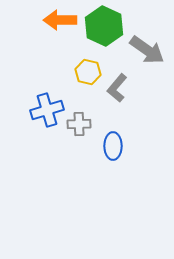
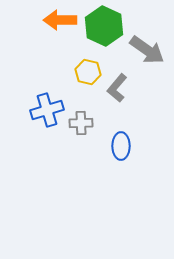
gray cross: moved 2 px right, 1 px up
blue ellipse: moved 8 px right
